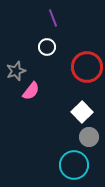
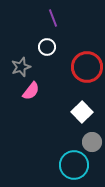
gray star: moved 5 px right, 4 px up
gray circle: moved 3 px right, 5 px down
